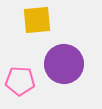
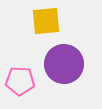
yellow square: moved 9 px right, 1 px down
